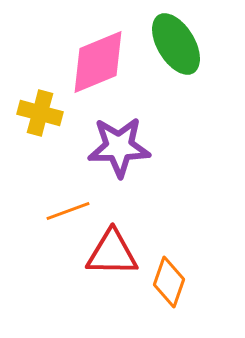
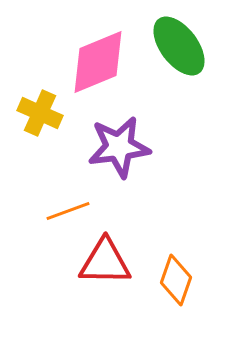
green ellipse: moved 3 px right, 2 px down; rotated 6 degrees counterclockwise
yellow cross: rotated 9 degrees clockwise
purple star: rotated 6 degrees counterclockwise
red triangle: moved 7 px left, 9 px down
orange diamond: moved 7 px right, 2 px up
